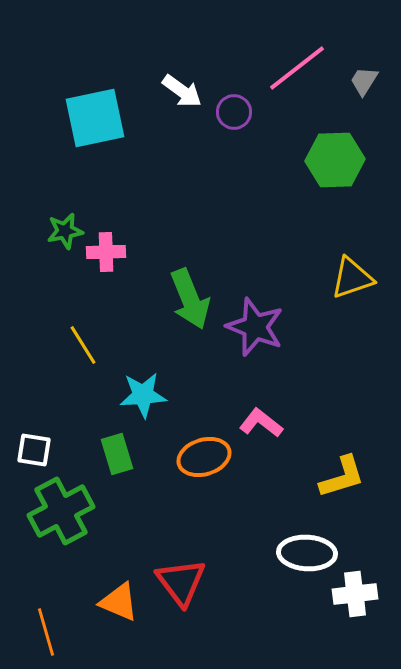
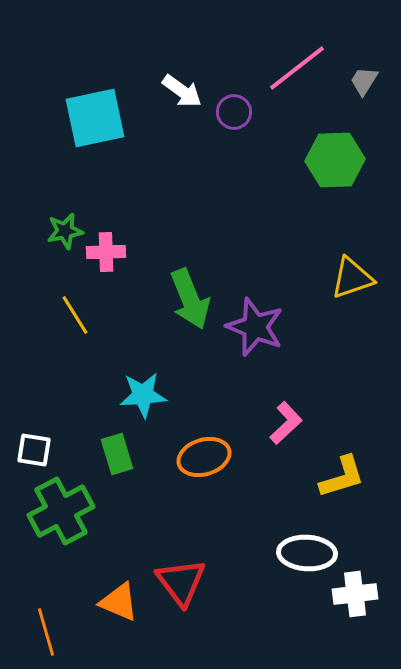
yellow line: moved 8 px left, 30 px up
pink L-shape: moved 25 px right; rotated 99 degrees clockwise
